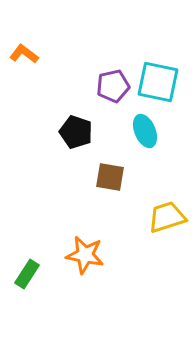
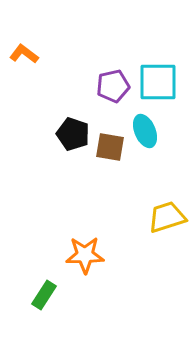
cyan square: rotated 12 degrees counterclockwise
black pentagon: moved 3 px left, 2 px down
brown square: moved 30 px up
orange star: rotated 12 degrees counterclockwise
green rectangle: moved 17 px right, 21 px down
